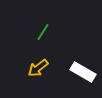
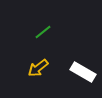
green line: rotated 18 degrees clockwise
